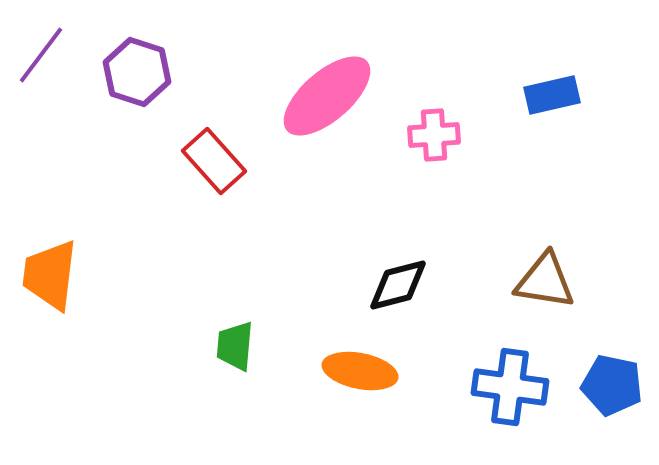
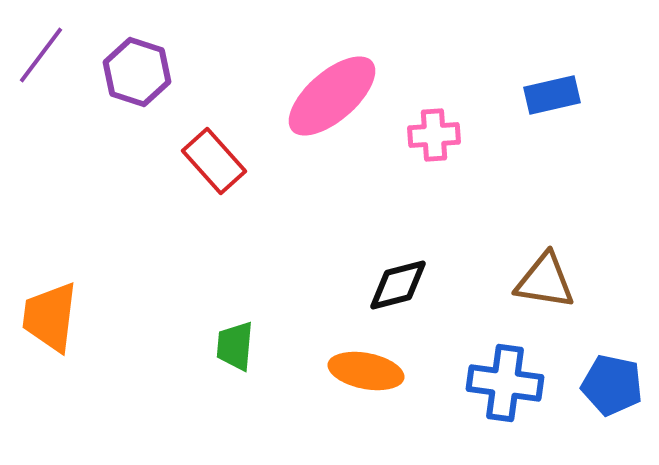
pink ellipse: moved 5 px right
orange trapezoid: moved 42 px down
orange ellipse: moved 6 px right
blue cross: moved 5 px left, 4 px up
